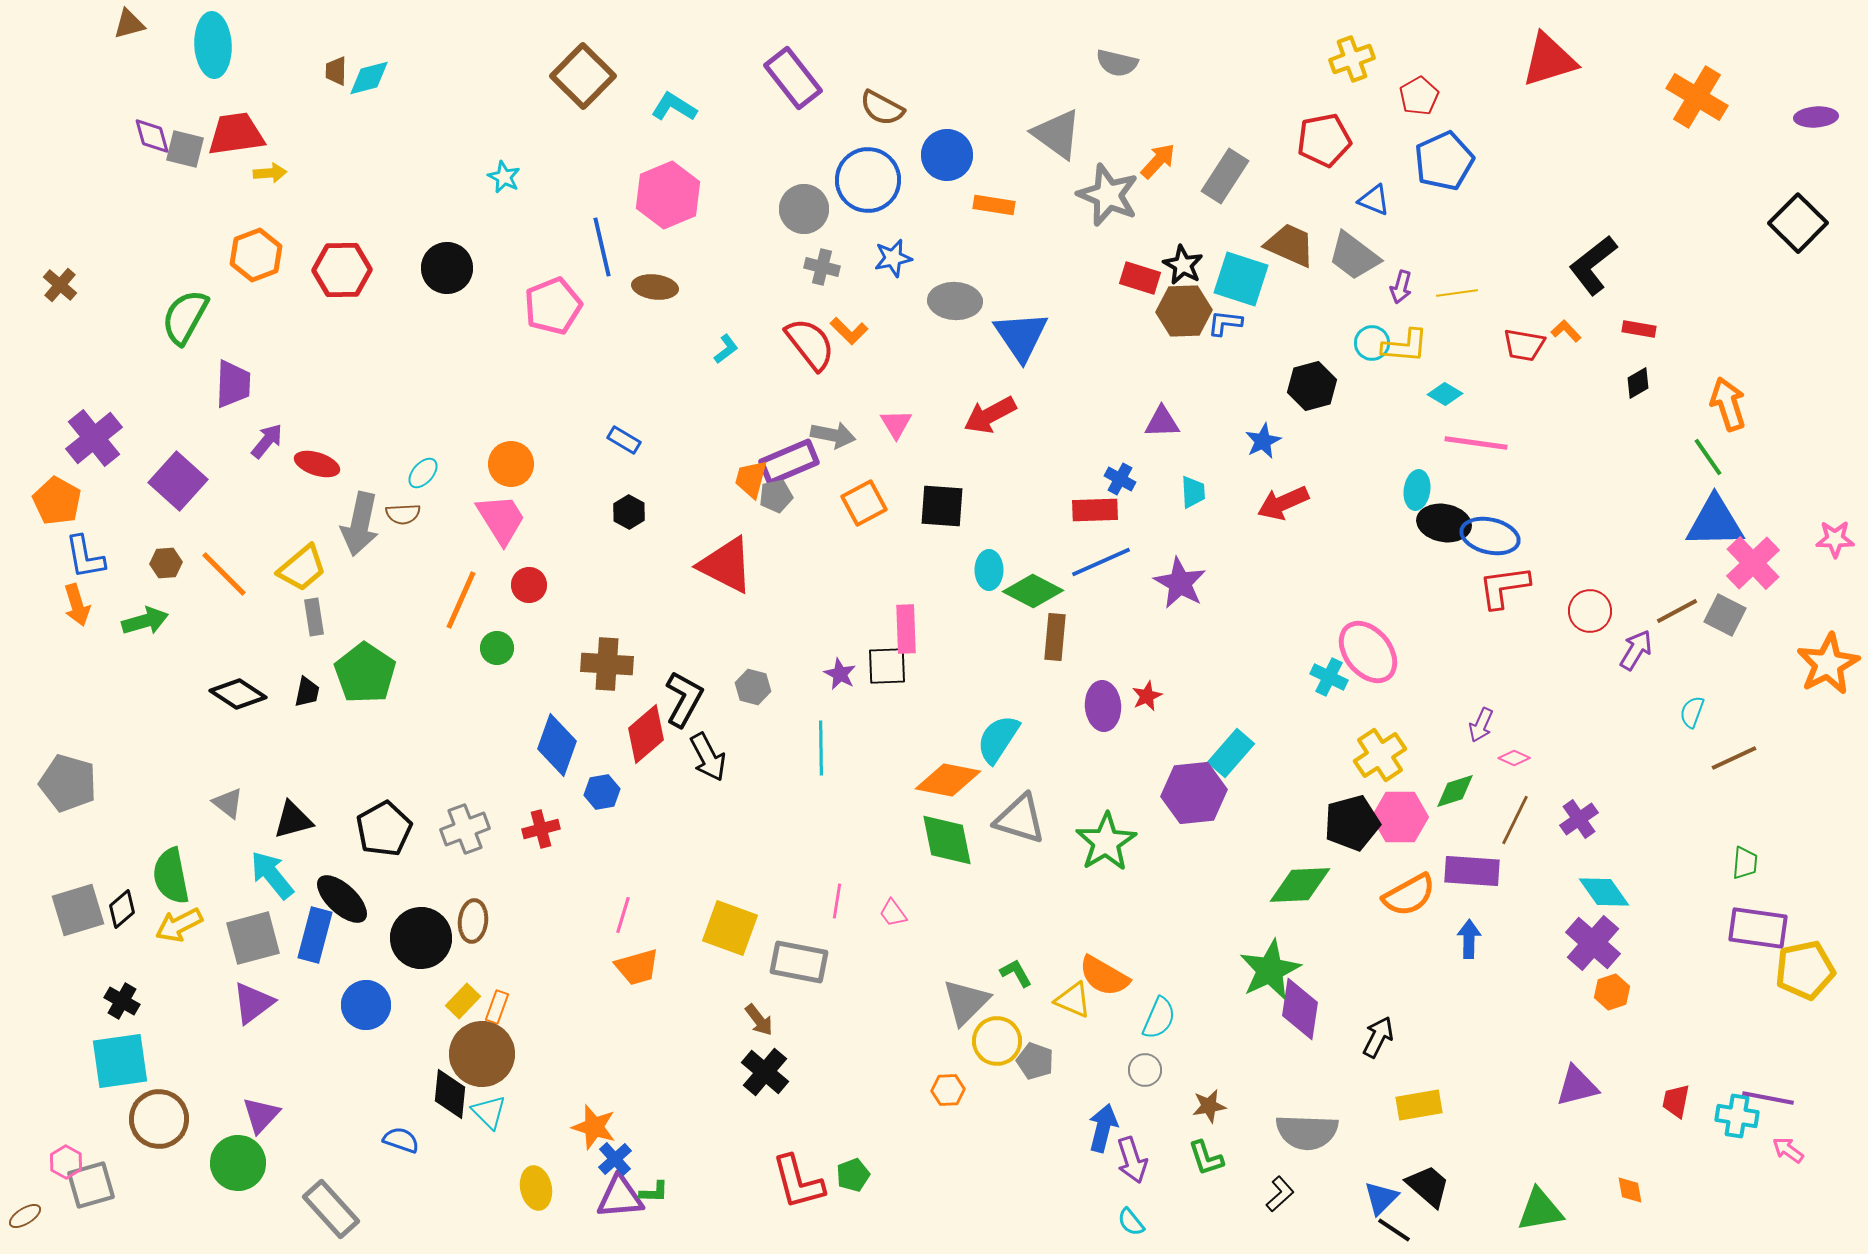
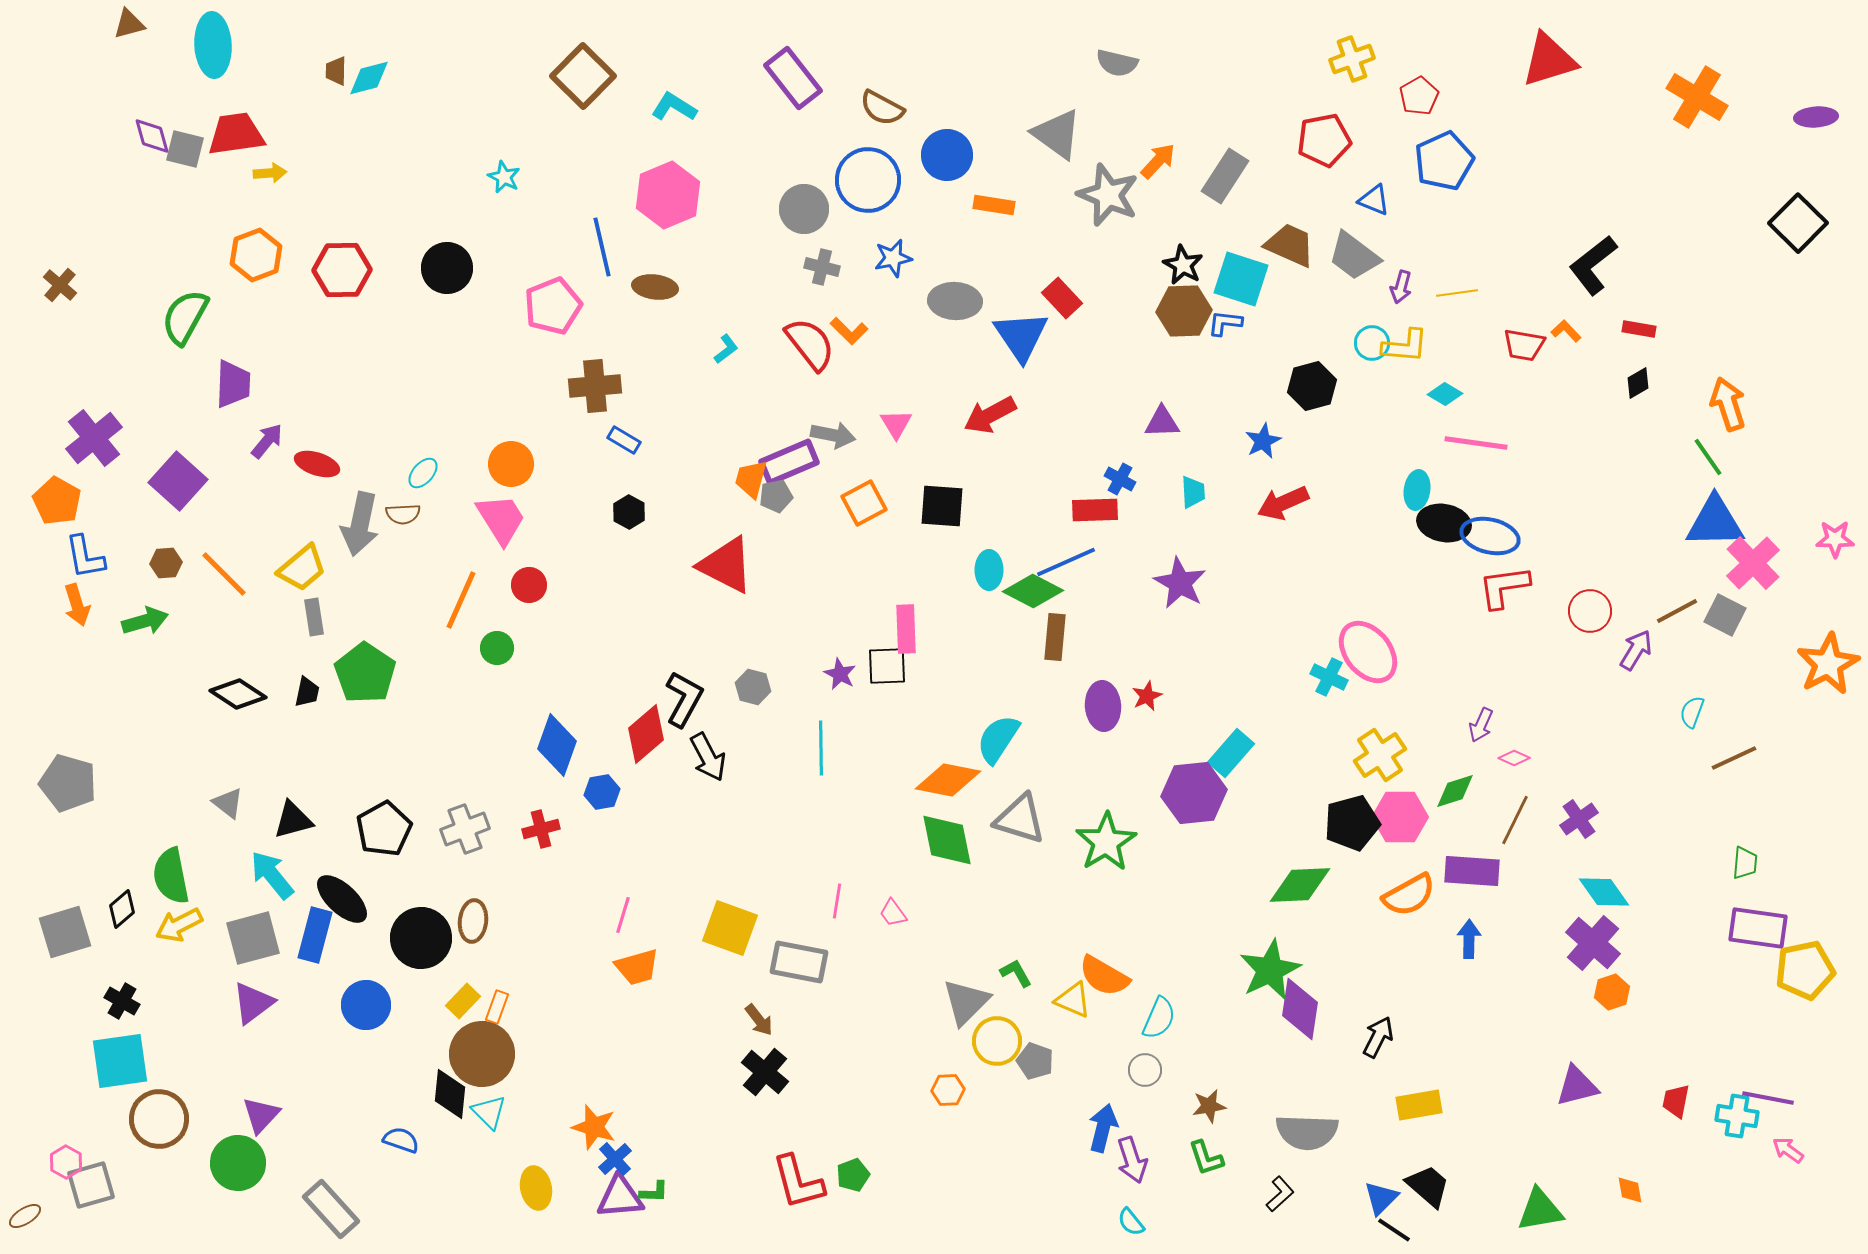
red rectangle at (1140, 278): moved 78 px left, 20 px down; rotated 30 degrees clockwise
blue line at (1101, 562): moved 35 px left
brown cross at (607, 664): moved 12 px left, 278 px up; rotated 9 degrees counterclockwise
gray square at (78, 910): moved 13 px left, 22 px down
